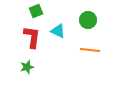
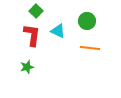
green square: rotated 24 degrees counterclockwise
green circle: moved 1 px left, 1 px down
red L-shape: moved 2 px up
orange line: moved 2 px up
